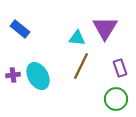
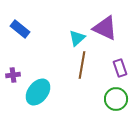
purple triangle: rotated 36 degrees counterclockwise
cyan triangle: rotated 48 degrees counterclockwise
brown line: moved 1 px right, 1 px up; rotated 16 degrees counterclockwise
cyan ellipse: moved 16 px down; rotated 68 degrees clockwise
